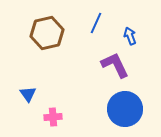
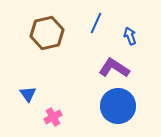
purple L-shape: moved 1 px left, 3 px down; rotated 32 degrees counterclockwise
blue circle: moved 7 px left, 3 px up
pink cross: rotated 24 degrees counterclockwise
